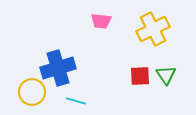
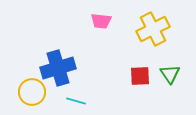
green triangle: moved 4 px right, 1 px up
